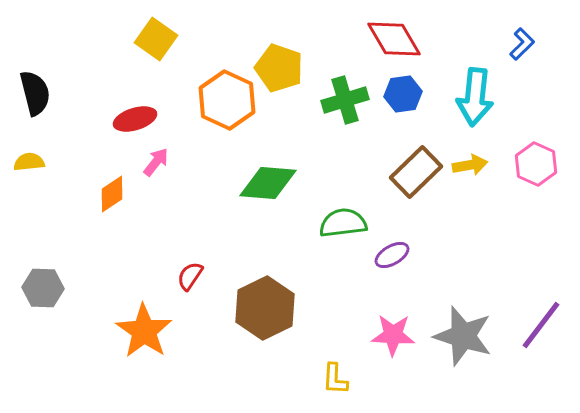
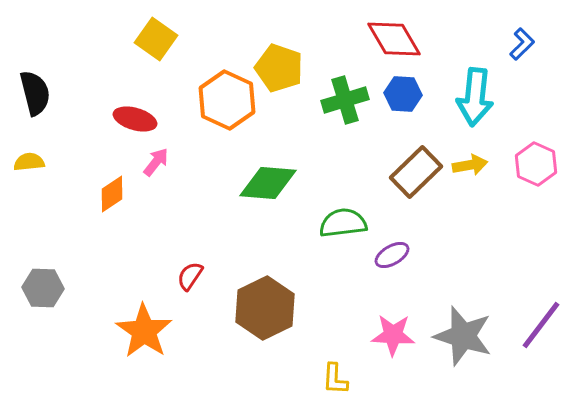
blue hexagon: rotated 12 degrees clockwise
red ellipse: rotated 33 degrees clockwise
